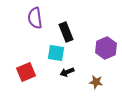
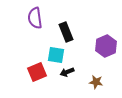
purple hexagon: moved 2 px up
cyan square: moved 2 px down
red square: moved 11 px right
